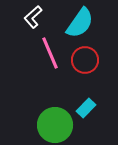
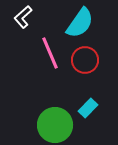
white L-shape: moved 10 px left
cyan rectangle: moved 2 px right
